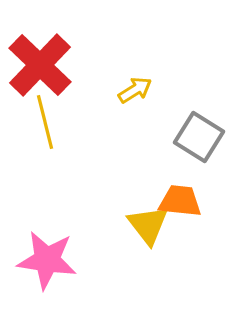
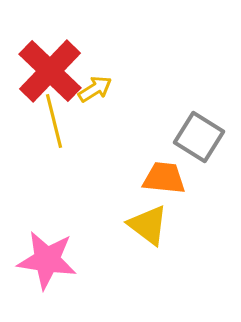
red cross: moved 10 px right, 6 px down
yellow arrow: moved 40 px left, 1 px up
yellow line: moved 9 px right, 1 px up
orange trapezoid: moved 16 px left, 23 px up
yellow triangle: rotated 15 degrees counterclockwise
